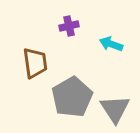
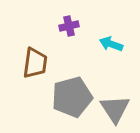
brown trapezoid: rotated 16 degrees clockwise
gray pentagon: rotated 15 degrees clockwise
